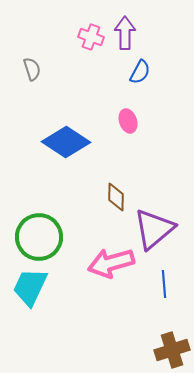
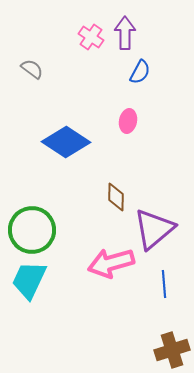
pink cross: rotated 15 degrees clockwise
gray semicircle: rotated 35 degrees counterclockwise
pink ellipse: rotated 30 degrees clockwise
green circle: moved 7 px left, 7 px up
cyan trapezoid: moved 1 px left, 7 px up
